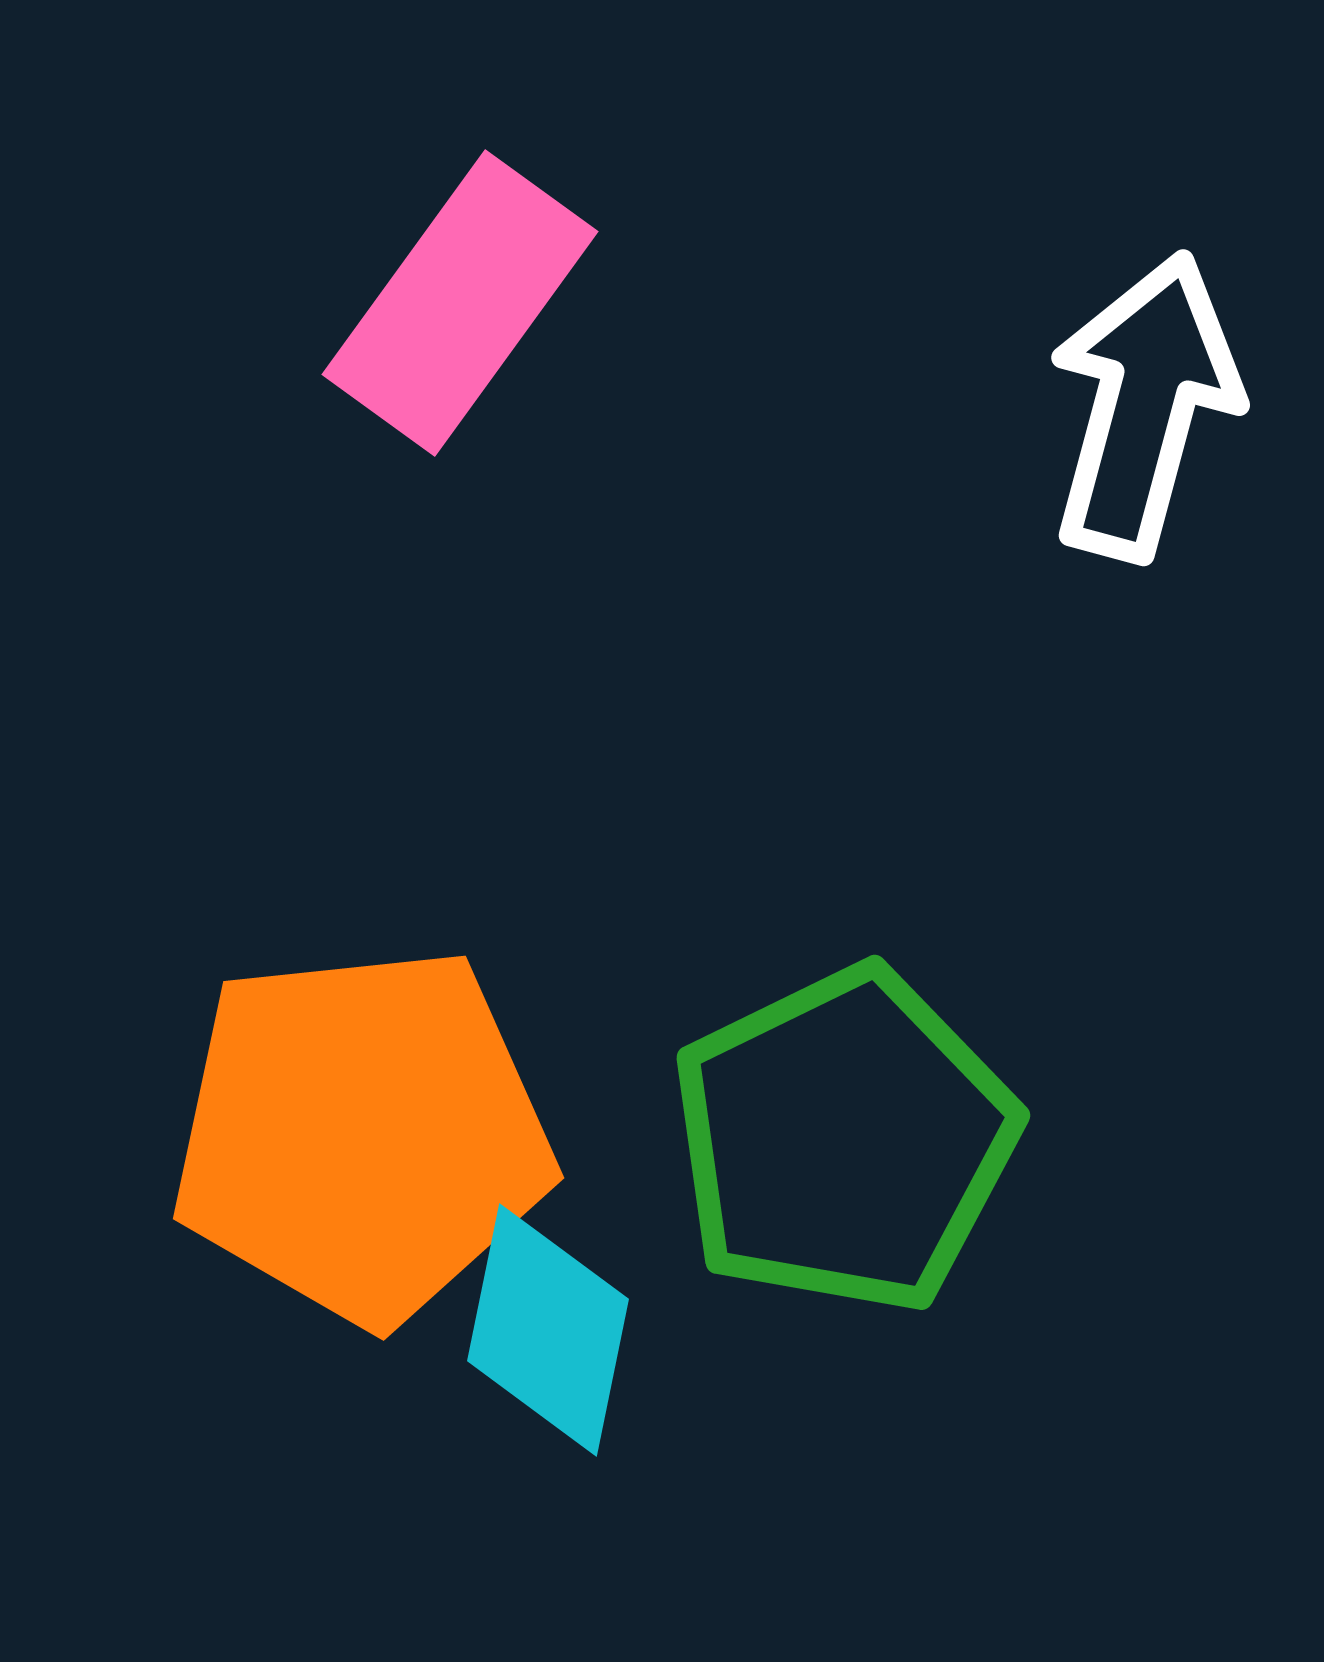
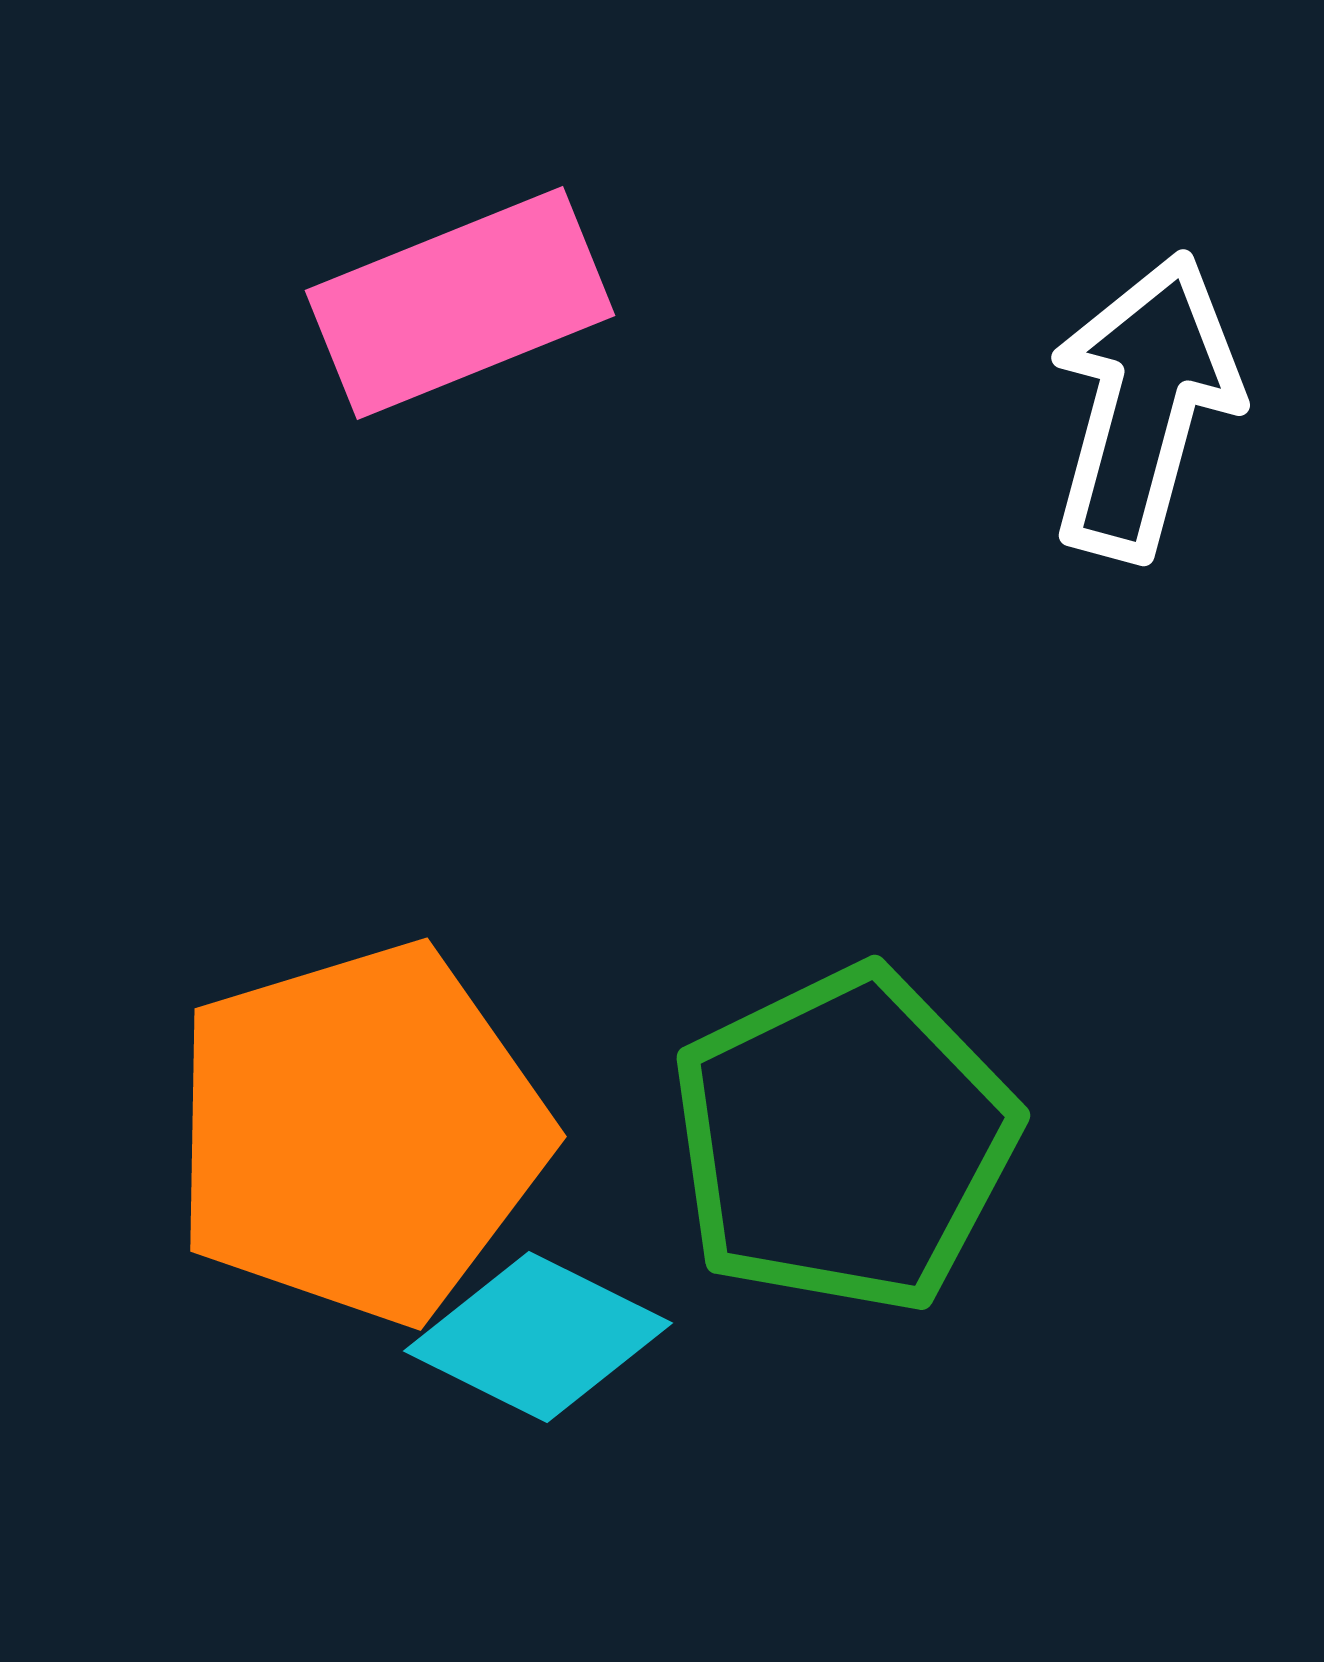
pink rectangle: rotated 32 degrees clockwise
orange pentagon: moved 2 px left, 2 px up; rotated 11 degrees counterclockwise
cyan diamond: moved 10 px left, 7 px down; rotated 75 degrees counterclockwise
